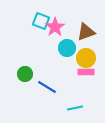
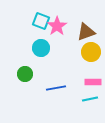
pink star: moved 2 px right, 1 px up
cyan circle: moved 26 px left
yellow circle: moved 5 px right, 6 px up
pink rectangle: moved 7 px right, 10 px down
blue line: moved 9 px right, 1 px down; rotated 42 degrees counterclockwise
cyan line: moved 15 px right, 9 px up
